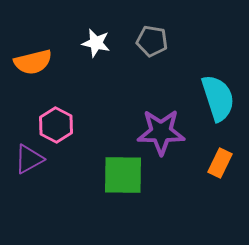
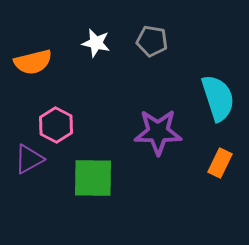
purple star: moved 3 px left
green square: moved 30 px left, 3 px down
